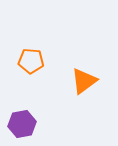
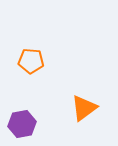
orange triangle: moved 27 px down
